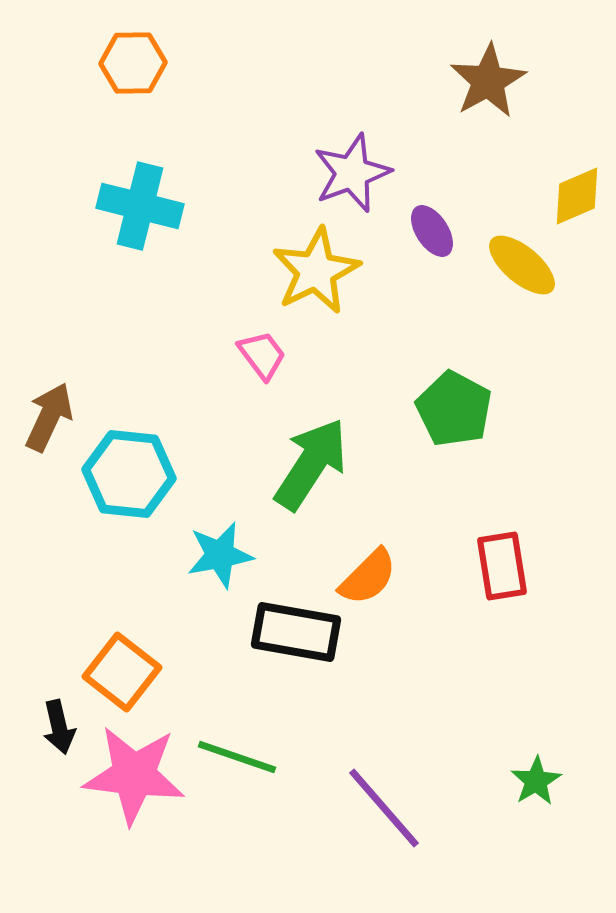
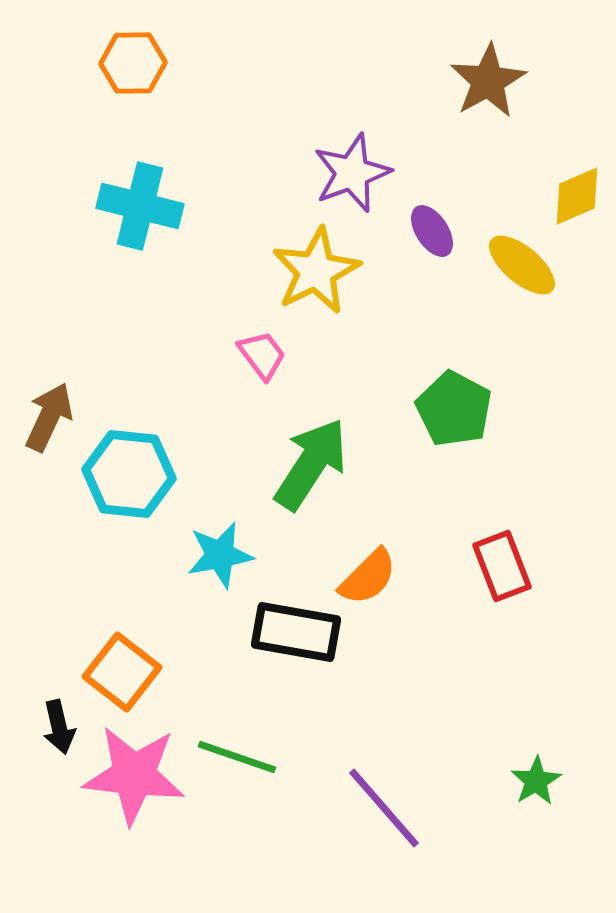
red rectangle: rotated 12 degrees counterclockwise
